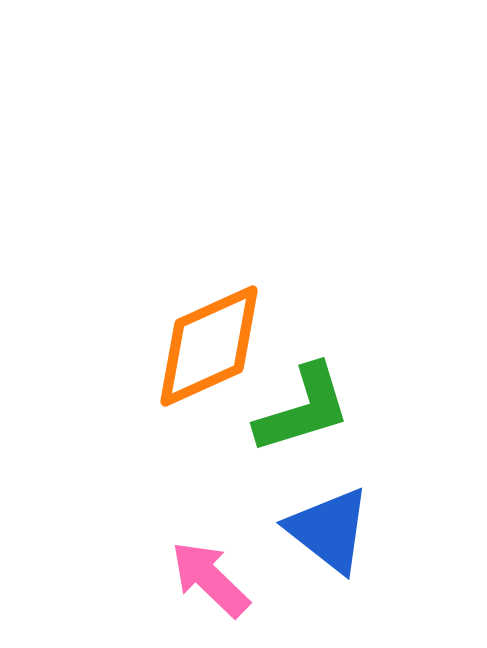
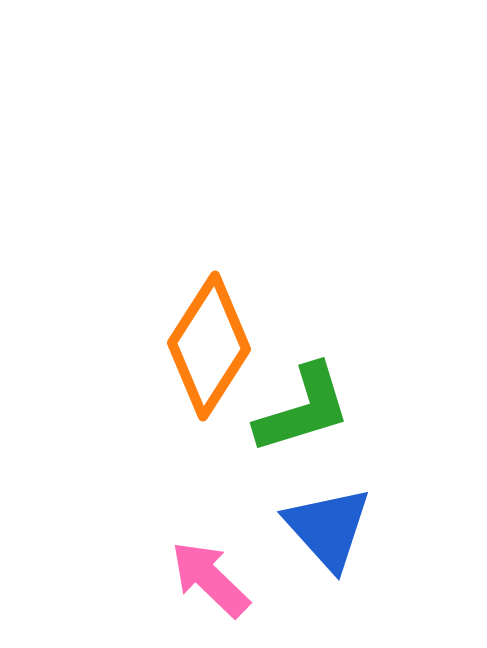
orange diamond: rotated 33 degrees counterclockwise
blue triangle: moved 1 px left, 2 px up; rotated 10 degrees clockwise
